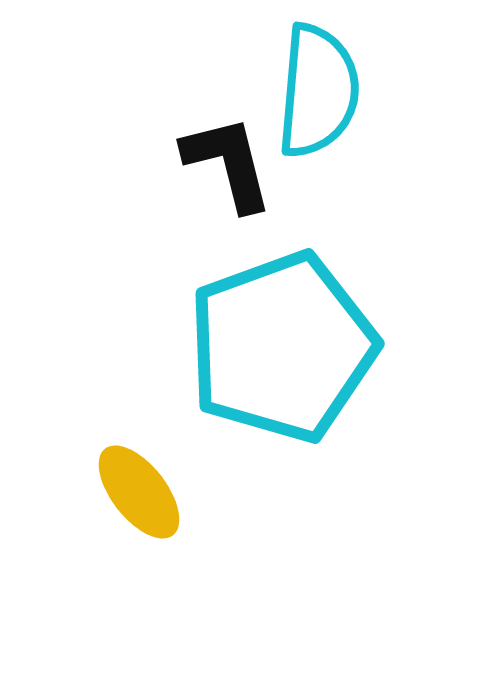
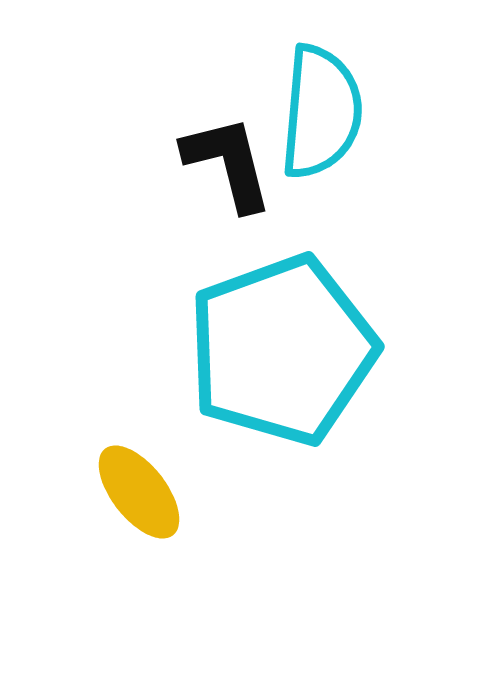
cyan semicircle: moved 3 px right, 21 px down
cyan pentagon: moved 3 px down
